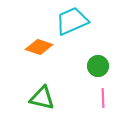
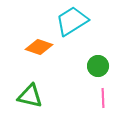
cyan trapezoid: rotated 8 degrees counterclockwise
green triangle: moved 12 px left, 2 px up
